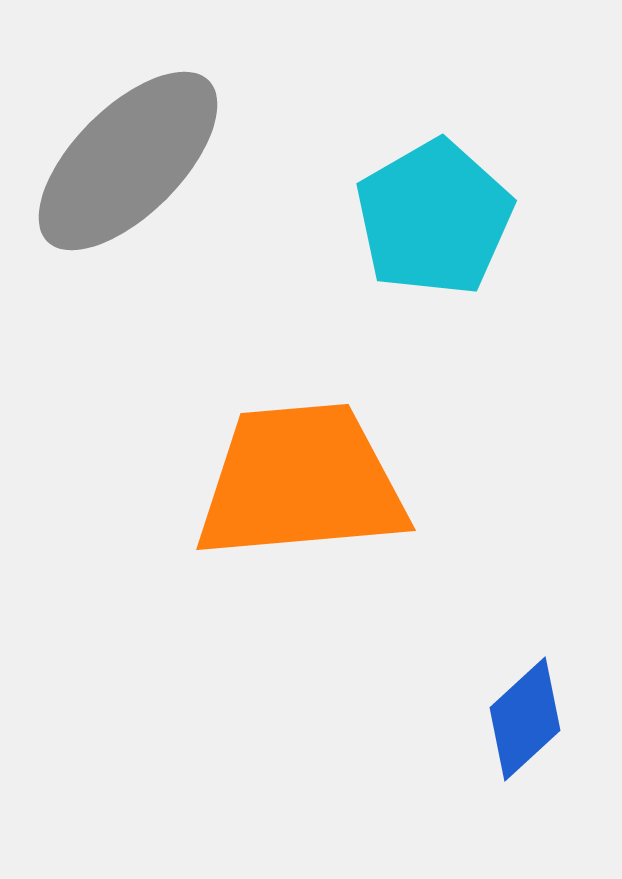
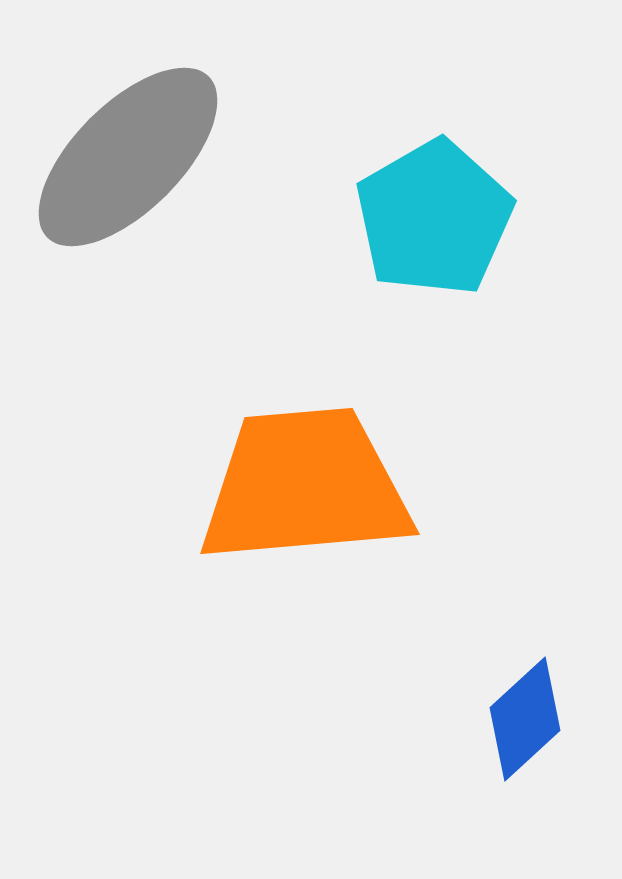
gray ellipse: moved 4 px up
orange trapezoid: moved 4 px right, 4 px down
